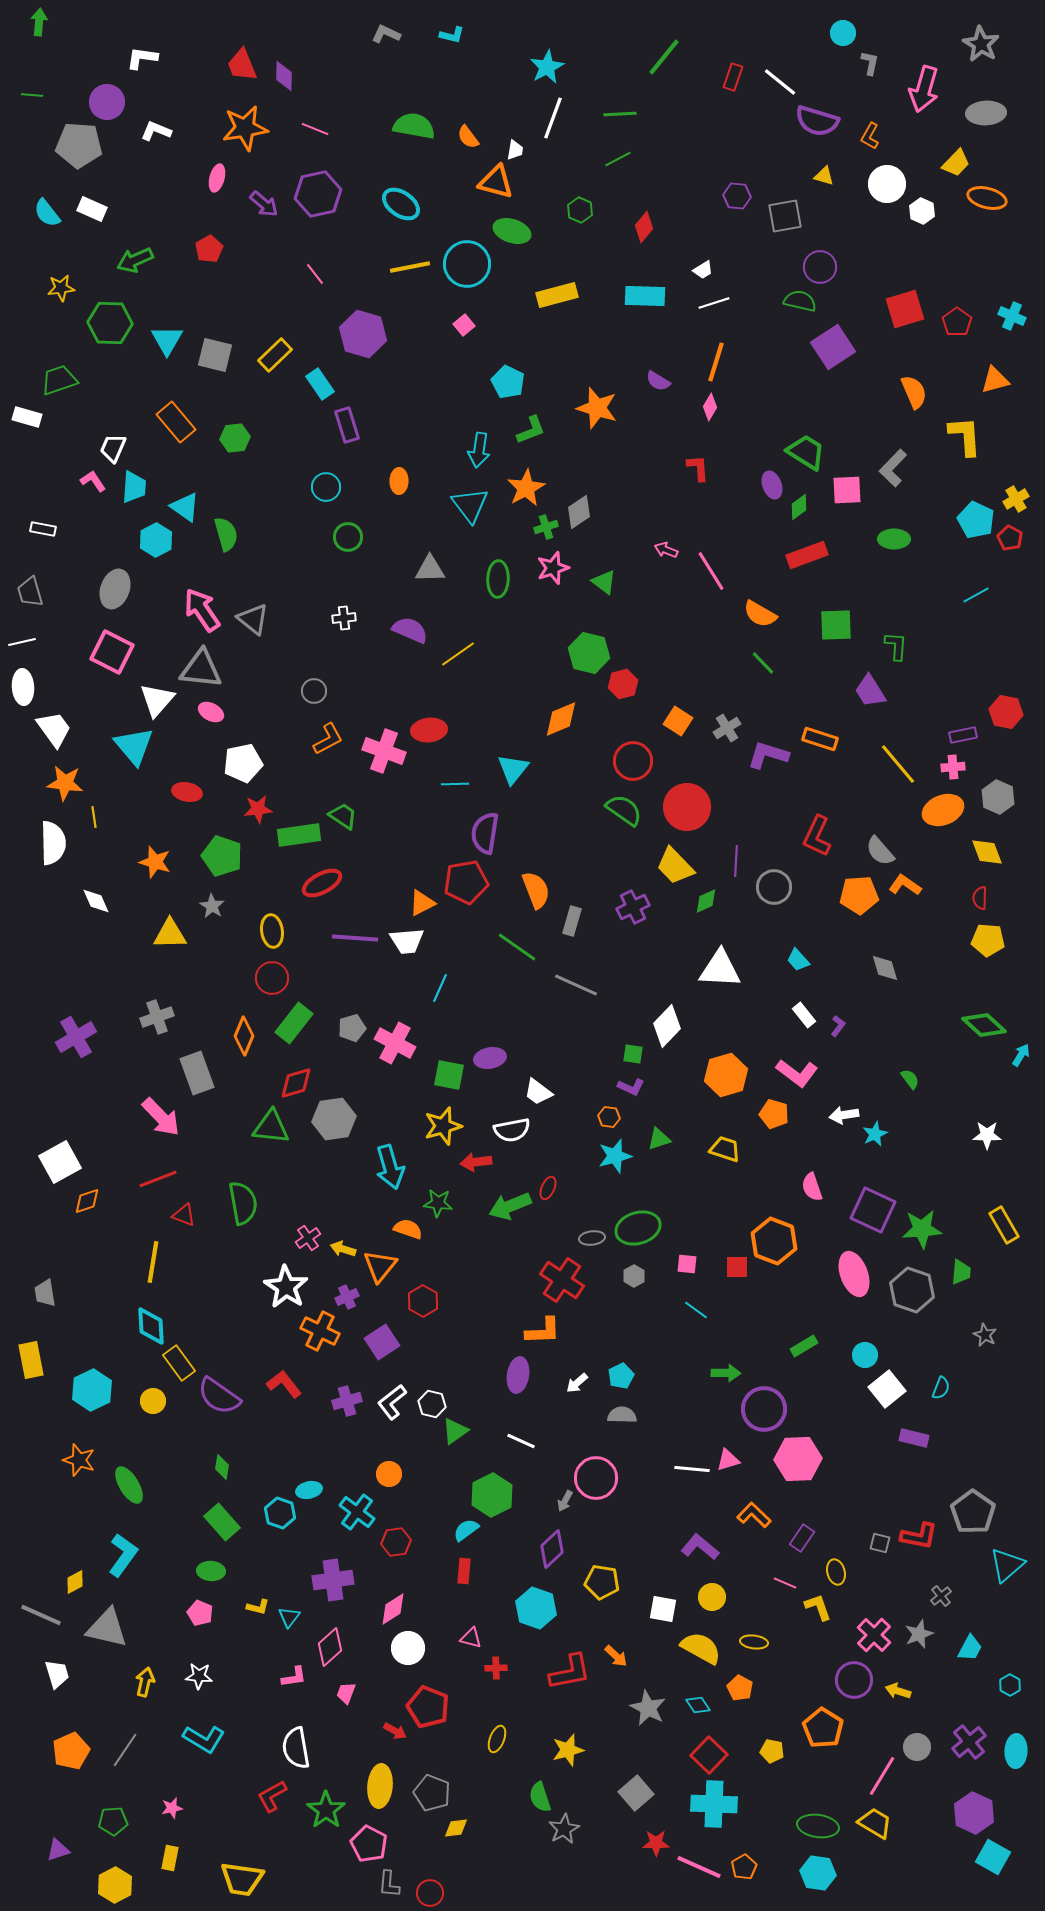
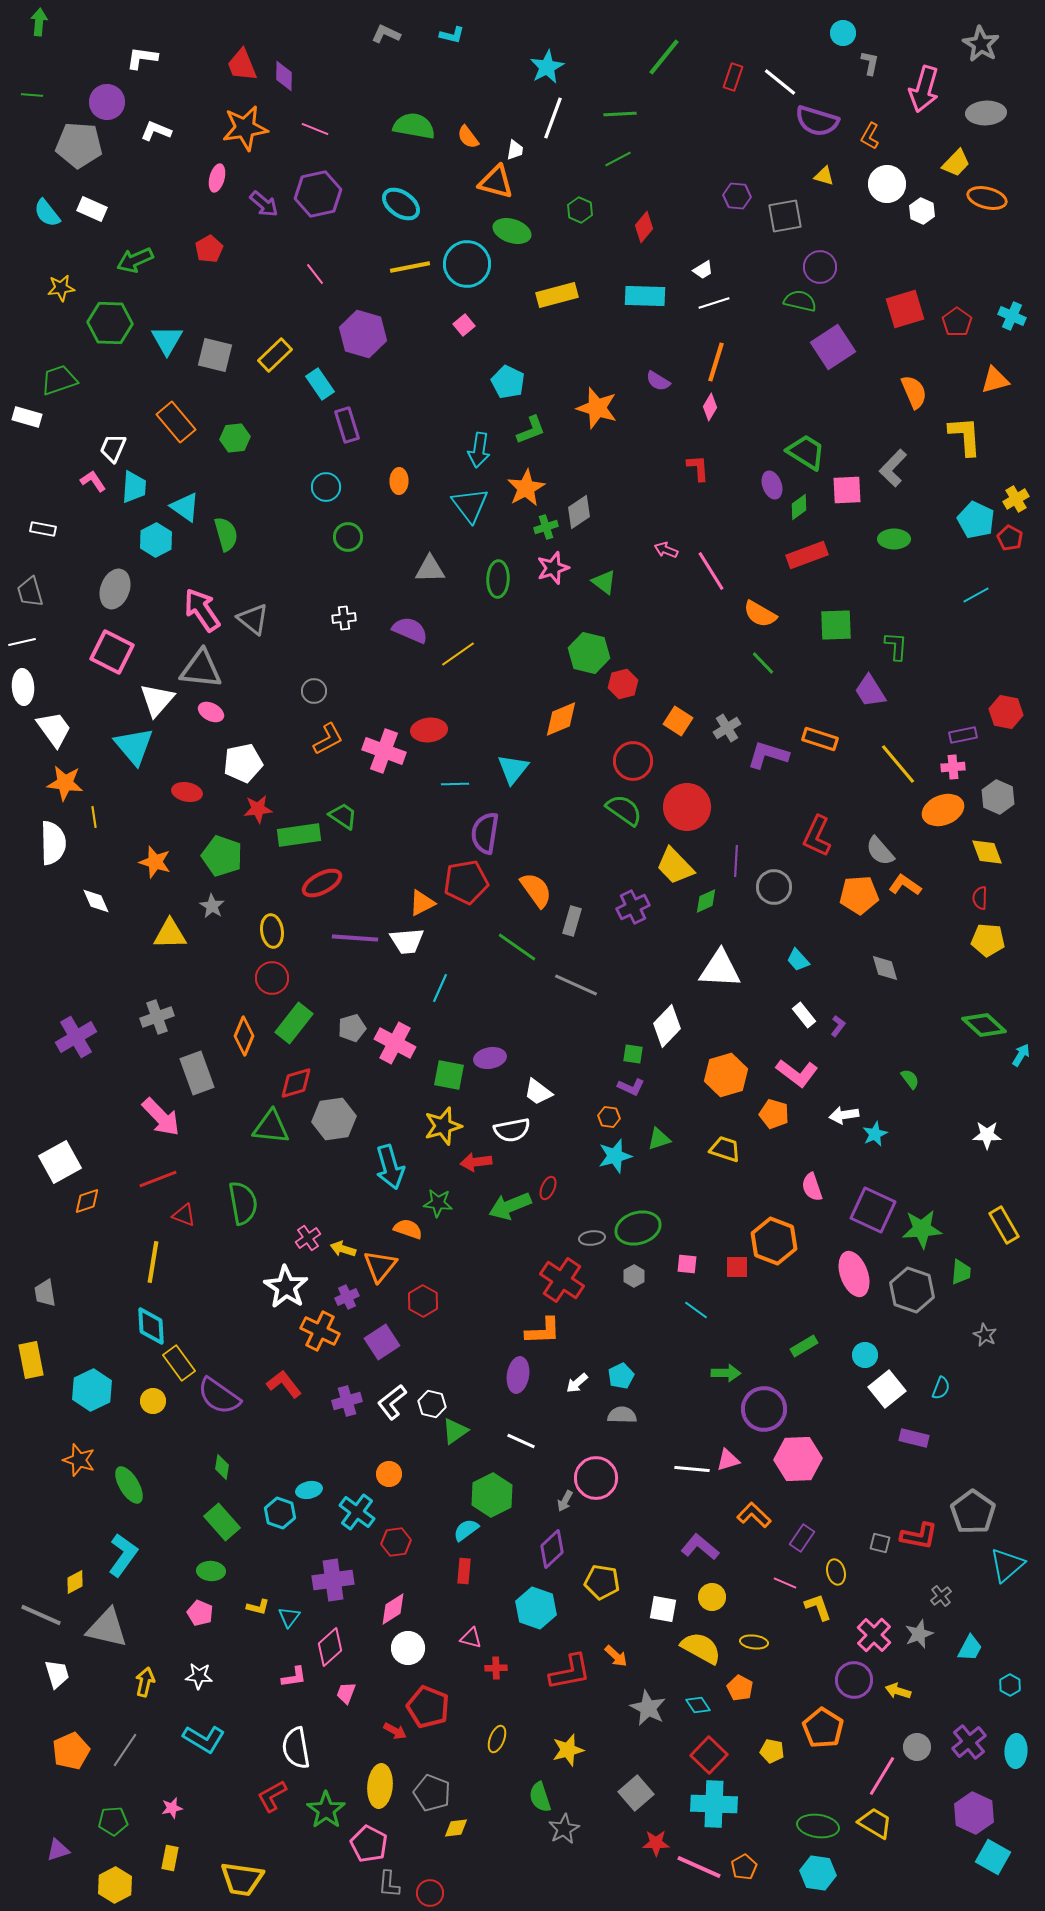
orange semicircle at (536, 890): rotated 15 degrees counterclockwise
